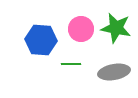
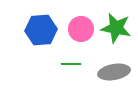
blue hexagon: moved 10 px up; rotated 8 degrees counterclockwise
